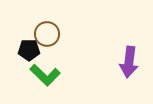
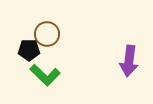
purple arrow: moved 1 px up
